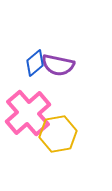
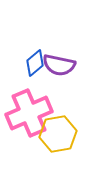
purple semicircle: moved 1 px right
pink cross: moved 1 px right; rotated 18 degrees clockwise
